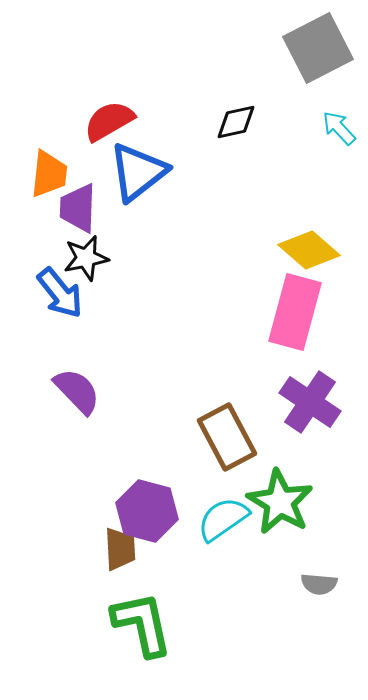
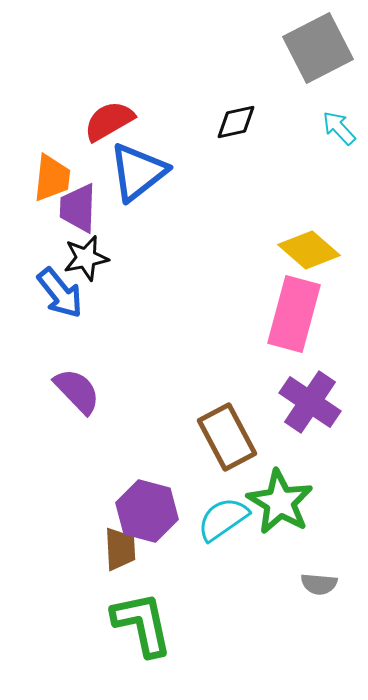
orange trapezoid: moved 3 px right, 4 px down
pink rectangle: moved 1 px left, 2 px down
